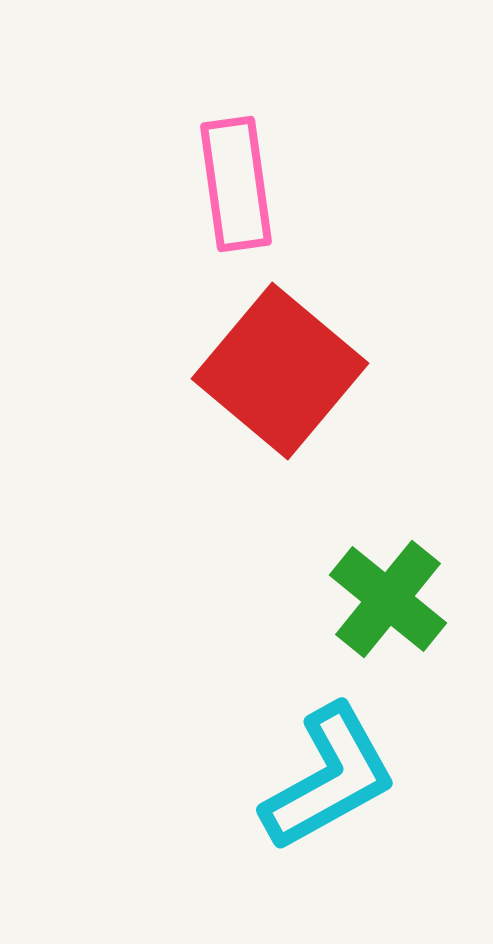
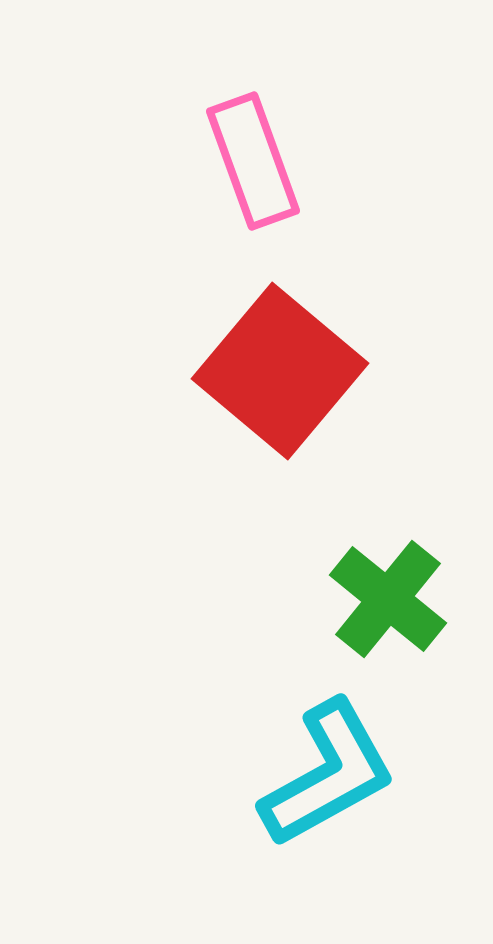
pink rectangle: moved 17 px right, 23 px up; rotated 12 degrees counterclockwise
cyan L-shape: moved 1 px left, 4 px up
